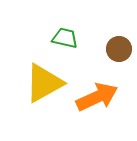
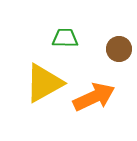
green trapezoid: rotated 12 degrees counterclockwise
orange arrow: moved 3 px left
